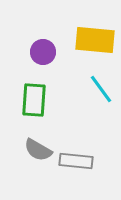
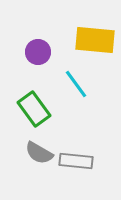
purple circle: moved 5 px left
cyan line: moved 25 px left, 5 px up
green rectangle: moved 9 px down; rotated 40 degrees counterclockwise
gray semicircle: moved 1 px right, 3 px down
